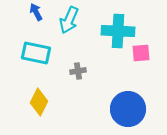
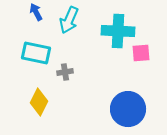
gray cross: moved 13 px left, 1 px down
